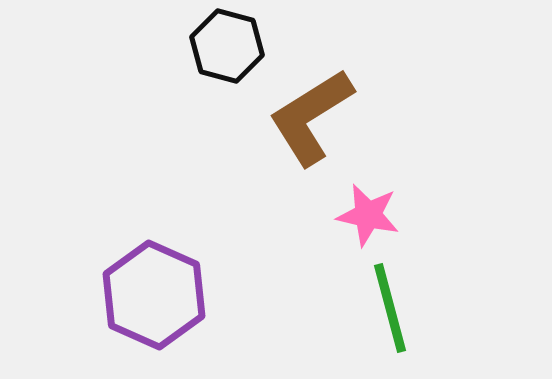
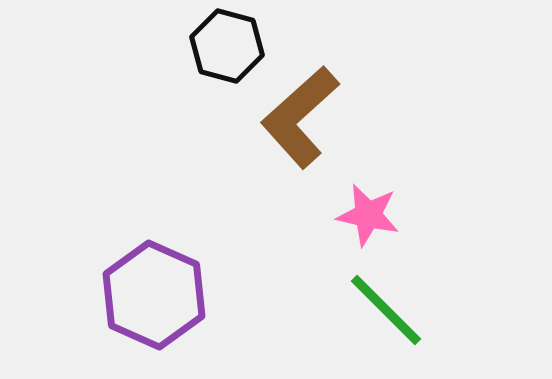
brown L-shape: moved 11 px left; rotated 10 degrees counterclockwise
green line: moved 4 px left, 2 px down; rotated 30 degrees counterclockwise
